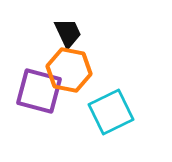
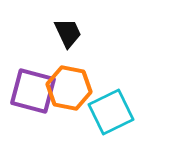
orange hexagon: moved 18 px down
purple square: moved 6 px left
